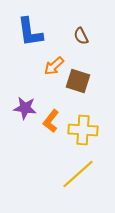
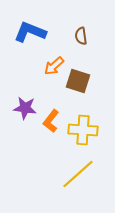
blue L-shape: rotated 120 degrees clockwise
brown semicircle: rotated 18 degrees clockwise
